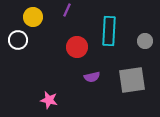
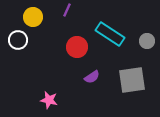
cyan rectangle: moved 1 px right, 3 px down; rotated 60 degrees counterclockwise
gray circle: moved 2 px right
purple semicircle: rotated 21 degrees counterclockwise
